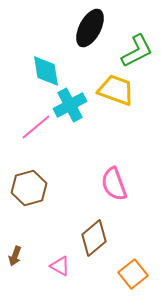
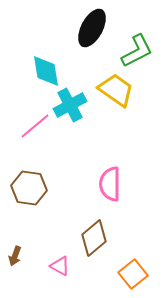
black ellipse: moved 2 px right
yellow trapezoid: rotated 15 degrees clockwise
pink line: moved 1 px left, 1 px up
pink semicircle: moved 4 px left; rotated 20 degrees clockwise
brown hexagon: rotated 24 degrees clockwise
